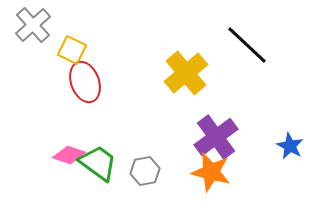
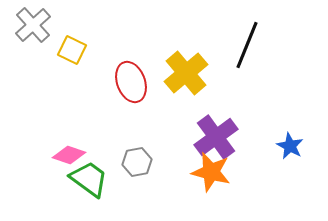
black line: rotated 69 degrees clockwise
red ellipse: moved 46 px right
green trapezoid: moved 9 px left, 16 px down
gray hexagon: moved 8 px left, 9 px up
